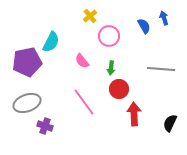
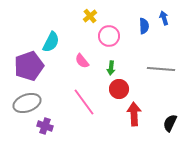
blue semicircle: rotated 28 degrees clockwise
purple pentagon: moved 2 px right, 4 px down; rotated 8 degrees counterclockwise
